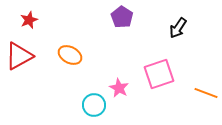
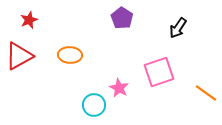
purple pentagon: moved 1 px down
orange ellipse: rotated 25 degrees counterclockwise
pink square: moved 2 px up
orange line: rotated 15 degrees clockwise
